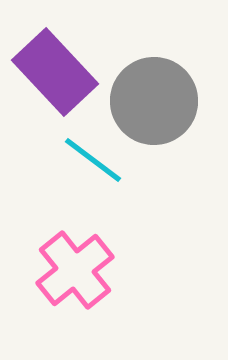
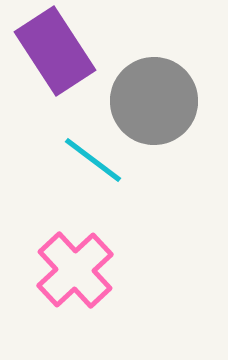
purple rectangle: moved 21 px up; rotated 10 degrees clockwise
pink cross: rotated 4 degrees counterclockwise
